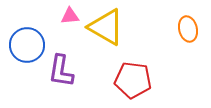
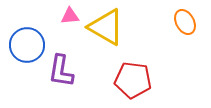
orange ellipse: moved 3 px left, 7 px up; rotated 15 degrees counterclockwise
